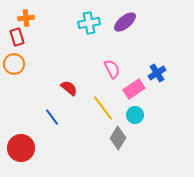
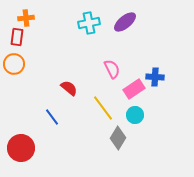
red rectangle: rotated 24 degrees clockwise
blue cross: moved 2 px left, 4 px down; rotated 36 degrees clockwise
